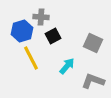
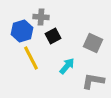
gray L-shape: rotated 10 degrees counterclockwise
